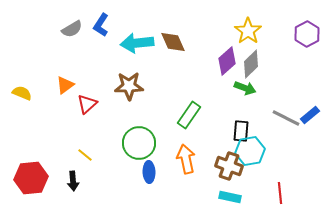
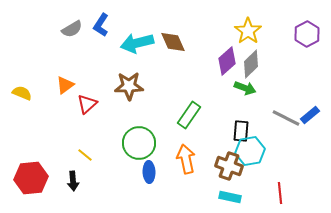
cyan arrow: rotated 8 degrees counterclockwise
